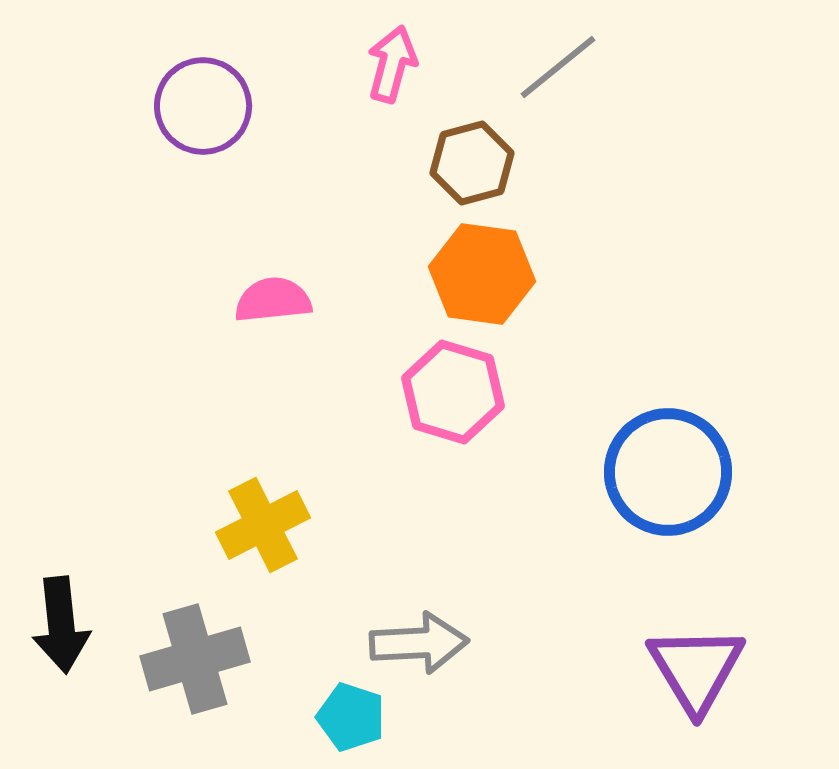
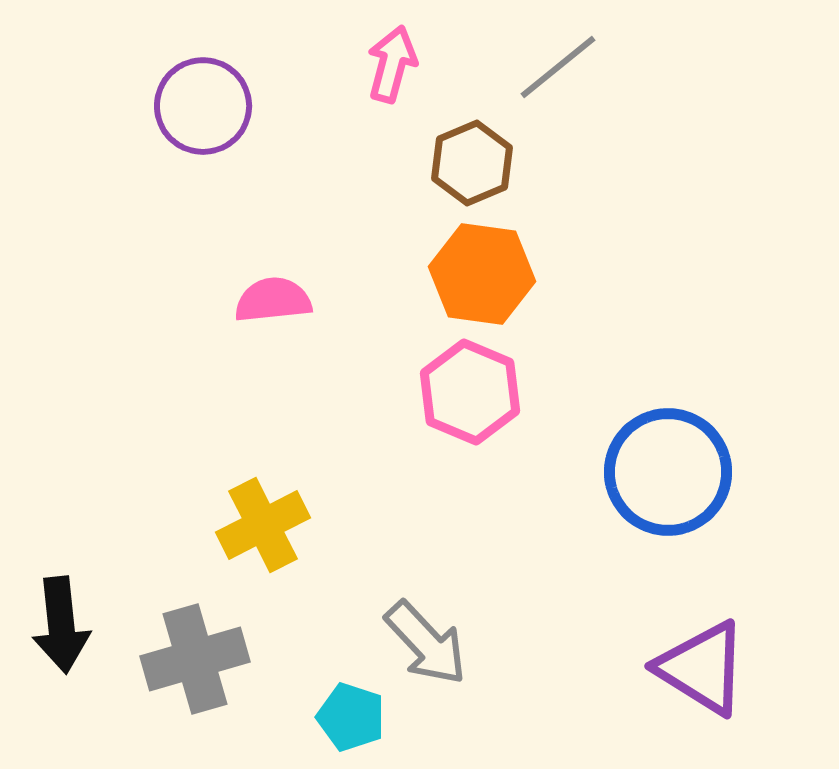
brown hexagon: rotated 8 degrees counterclockwise
pink hexagon: moved 17 px right; rotated 6 degrees clockwise
gray arrow: moved 7 px right; rotated 50 degrees clockwise
purple triangle: moved 6 px right, 1 px up; rotated 27 degrees counterclockwise
